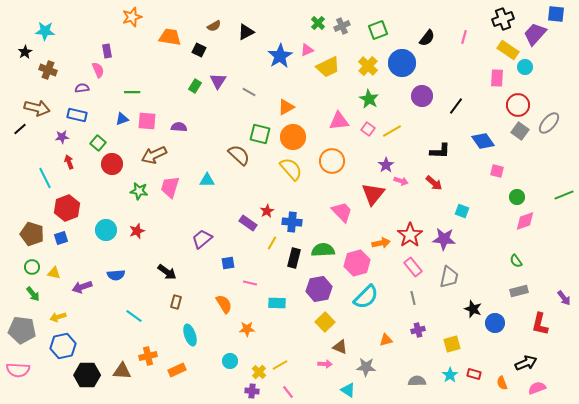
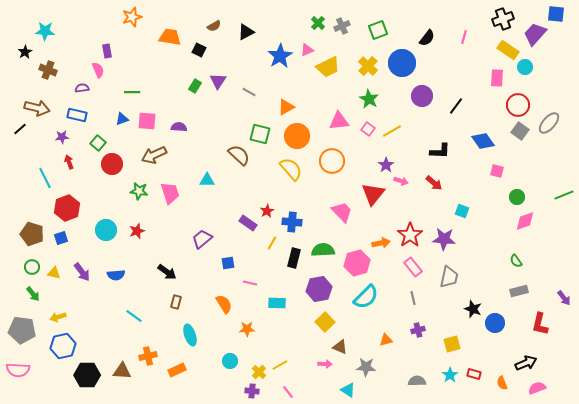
orange circle at (293, 137): moved 4 px right, 1 px up
pink trapezoid at (170, 187): moved 6 px down; rotated 145 degrees clockwise
purple arrow at (82, 287): moved 15 px up; rotated 108 degrees counterclockwise
